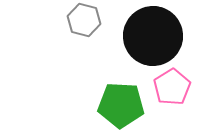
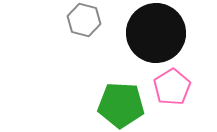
black circle: moved 3 px right, 3 px up
